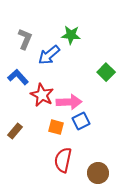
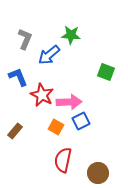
green square: rotated 24 degrees counterclockwise
blue L-shape: rotated 20 degrees clockwise
orange square: rotated 14 degrees clockwise
